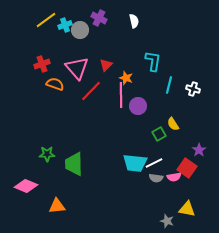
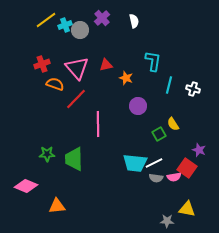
purple cross: moved 3 px right; rotated 21 degrees clockwise
red triangle: rotated 32 degrees clockwise
red line: moved 15 px left, 8 px down
pink line: moved 23 px left, 29 px down
purple star: rotated 16 degrees counterclockwise
green trapezoid: moved 5 px up
gray star: rotated 16 degrees counterclockwise
